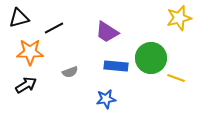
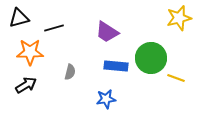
black line: rotated 12 degrees clockwise
gray semicircle: rotated 56 degrees counterclockwise
